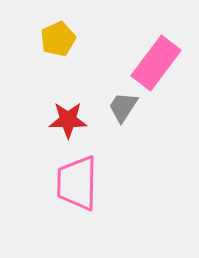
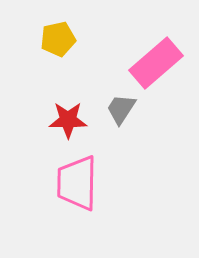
yellow pentagon: rotated 12 degrees clockwise
pink rectangle: rotated 12 degrees clockwise
gray trapezoid: moved 2 px left, 2 px down
